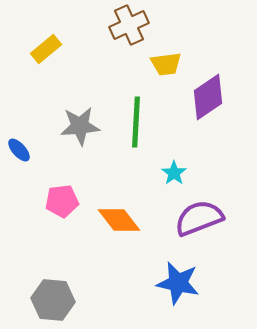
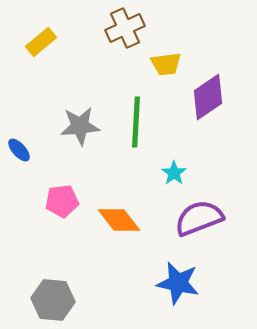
brown cross: moved 4 px left, 3 px down
yellow rectangle: moved 5 px left, 7 px up
